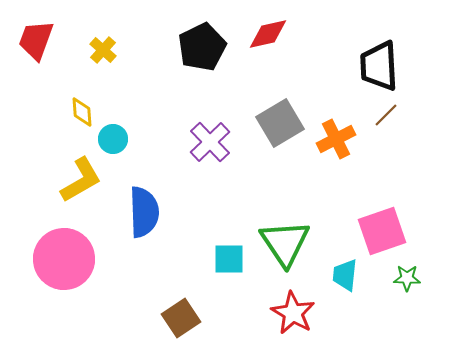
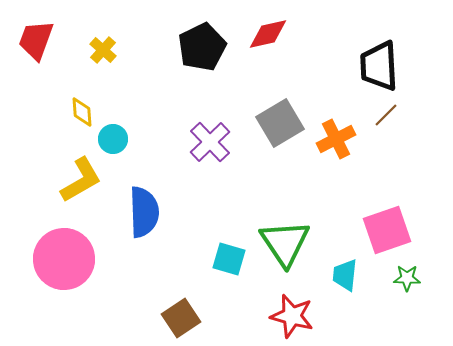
pink square: moved 5 px right, 1 px up
cyan square: rotated 16 degrees clockwise
red star: moved 1 px left, 3 px down; rotated 15 degrees counterclockwise
